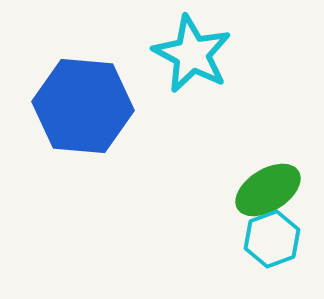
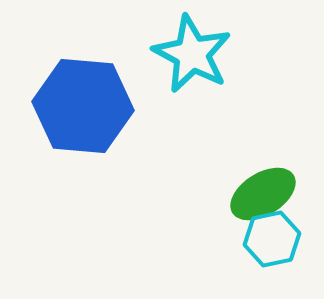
green ellipse: moved 5 px left, 4 px down
cyan hexagon: rotated 8 degrees clockwise
